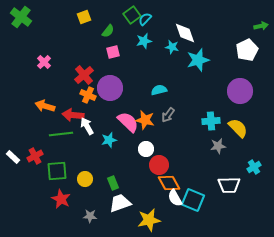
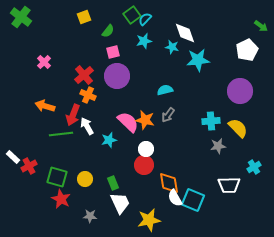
green arrow at (261, 26): rotated 48 degrees clockwise
cyan star at (198, 60): rotated 10 degrees clockwise
purple circle at (110, 88): moved 7 px right, 12 px up
cyan semicircle at (159, 90): moved 6 px right
red arrow at (73, 115): rotated 75 degrees counterclockwise
red cross at (35, 156): moved 6 px left, 10 px down
red circle at (159, 165): moved 15 px left
green square at (57, 171): moved 6 px down; rotated 20 degrees clockwise
orange diamond at (169, 183): rotated 20 degrees clockwise
white trapezoid at (120, 203): rotated 85 degrees clockwise
